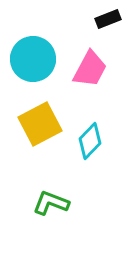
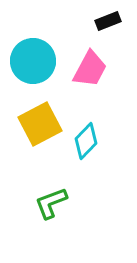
black rectangle: moved 2 px down
cyan circle: moved 2 px down
cyan diamond: moved 4 px left
green L-shape: rotated 42 degrees counterclockwise
